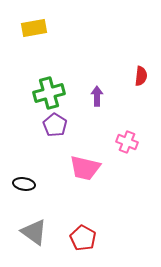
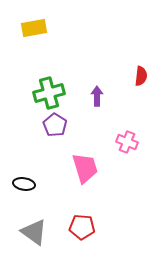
pink trapezoid: rotated 120 degrees counterclockwise
red pentagon: moved 1 px left, 11 px up; rotated 25 degrees counterclockwise
